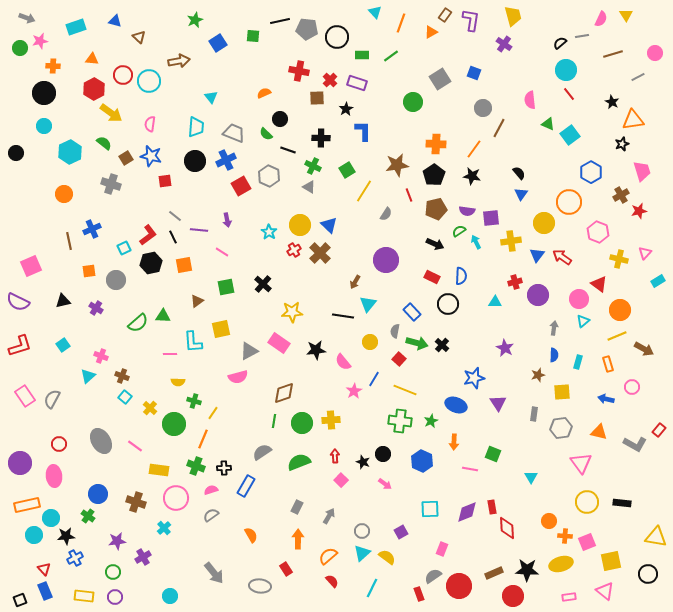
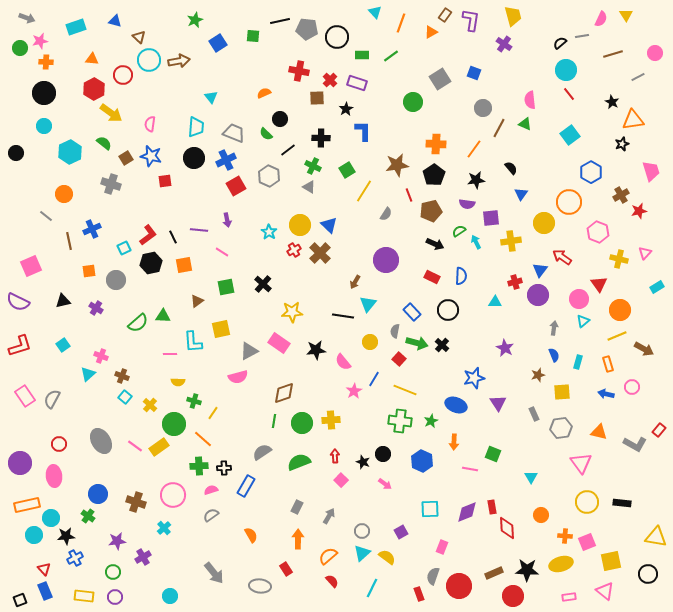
orange cross at (53, 66): moved 7 px left, 4 px up
cyan circle at (149, 81): moved 21 px up
green triangle at (548, 124): moved 23 px left
black line at (288, 150): rotated 56 degrees counterclockwise
black circle at (195, 161): moved 1 px left, 3 px up
pink trapezoid at (642, 171): moved 9 px right
black semicircle at (519, 173): moved 8 px left, 5 px up
black star at (472, 176): moved 4 px right, 4 px down; rotated 18 degrees counterclockwise
red square at (241, 186): moved 5 px left
brown pentagon at (436, 209): moved 5 px left, 2 px down
purple semicircle at (467, 211): moved 7 px up
gray line at (175, 216): moved 129 px left
blue triangle at (537, 255): moved 3 px right, 15 px down
cyan rectangle at (658, 281): moved 1 px left, 6 px down
red triangle at (599, 284): rotated 18 degrees clockwise
black circle at (448, 304): moved 6 px down
blue semicircle at (554, 355): rotated 24 degrees counterclockwise
cyan triangle at (88, 376): moved 2 px up
blue arrow at (606, 399): moved 5 px up
yellow cross at (150, 408): moved 3 px up
gray rectangle at (534, 414): rotated 32 degrees counterclockwise
orange line at (203, 439): rotated 72 degrees counterclockwise
green cross at (196, 466): moved 3 px right; rotated 24 degrees counterclockwise
yellow rectangle at (159, 470): moved 23 px up; rotated 42 degrees counterclockwise
pink circle at (176, 498): moved 3 px left, 3 px up
orange circle at (549, 521): moved 8 px left, 6 px up
pink rectangle at (442, 549): moved 2 px up
gray semicircle at (433, 576): rotated 36 degrees counterclockwise
